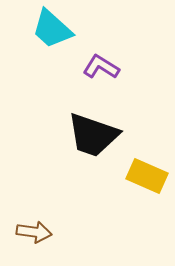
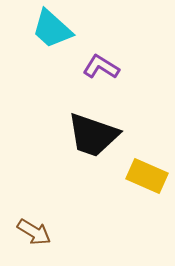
brown arrow: rotated 24 degrees clockwise
